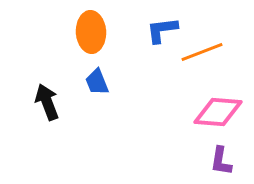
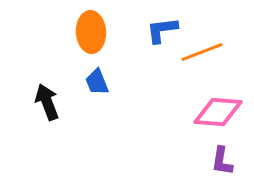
purple L-shape: moved 1 px right
